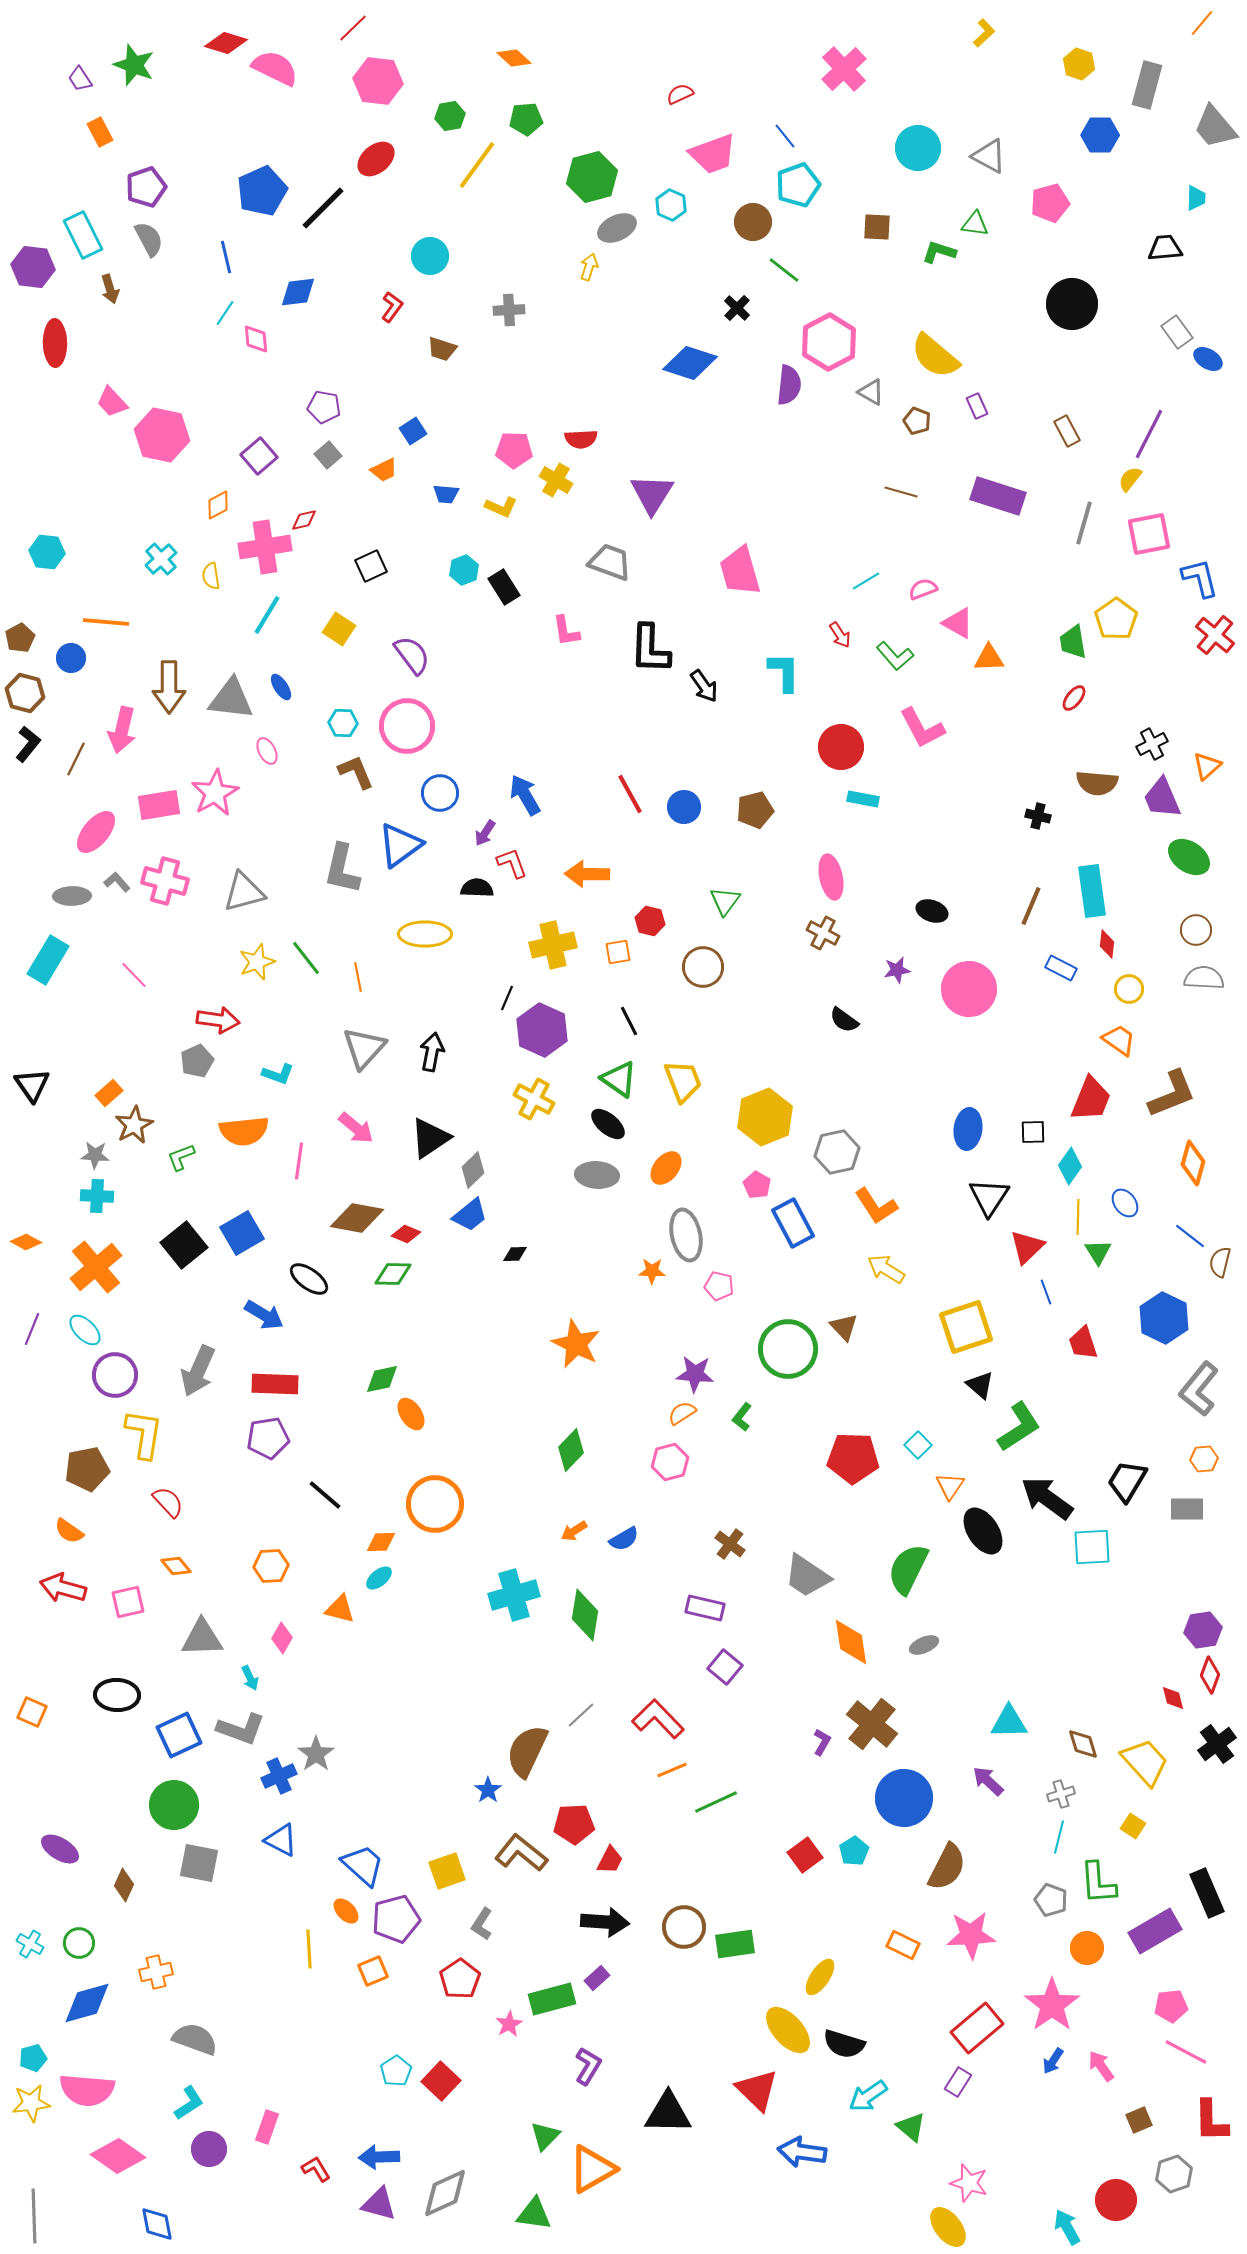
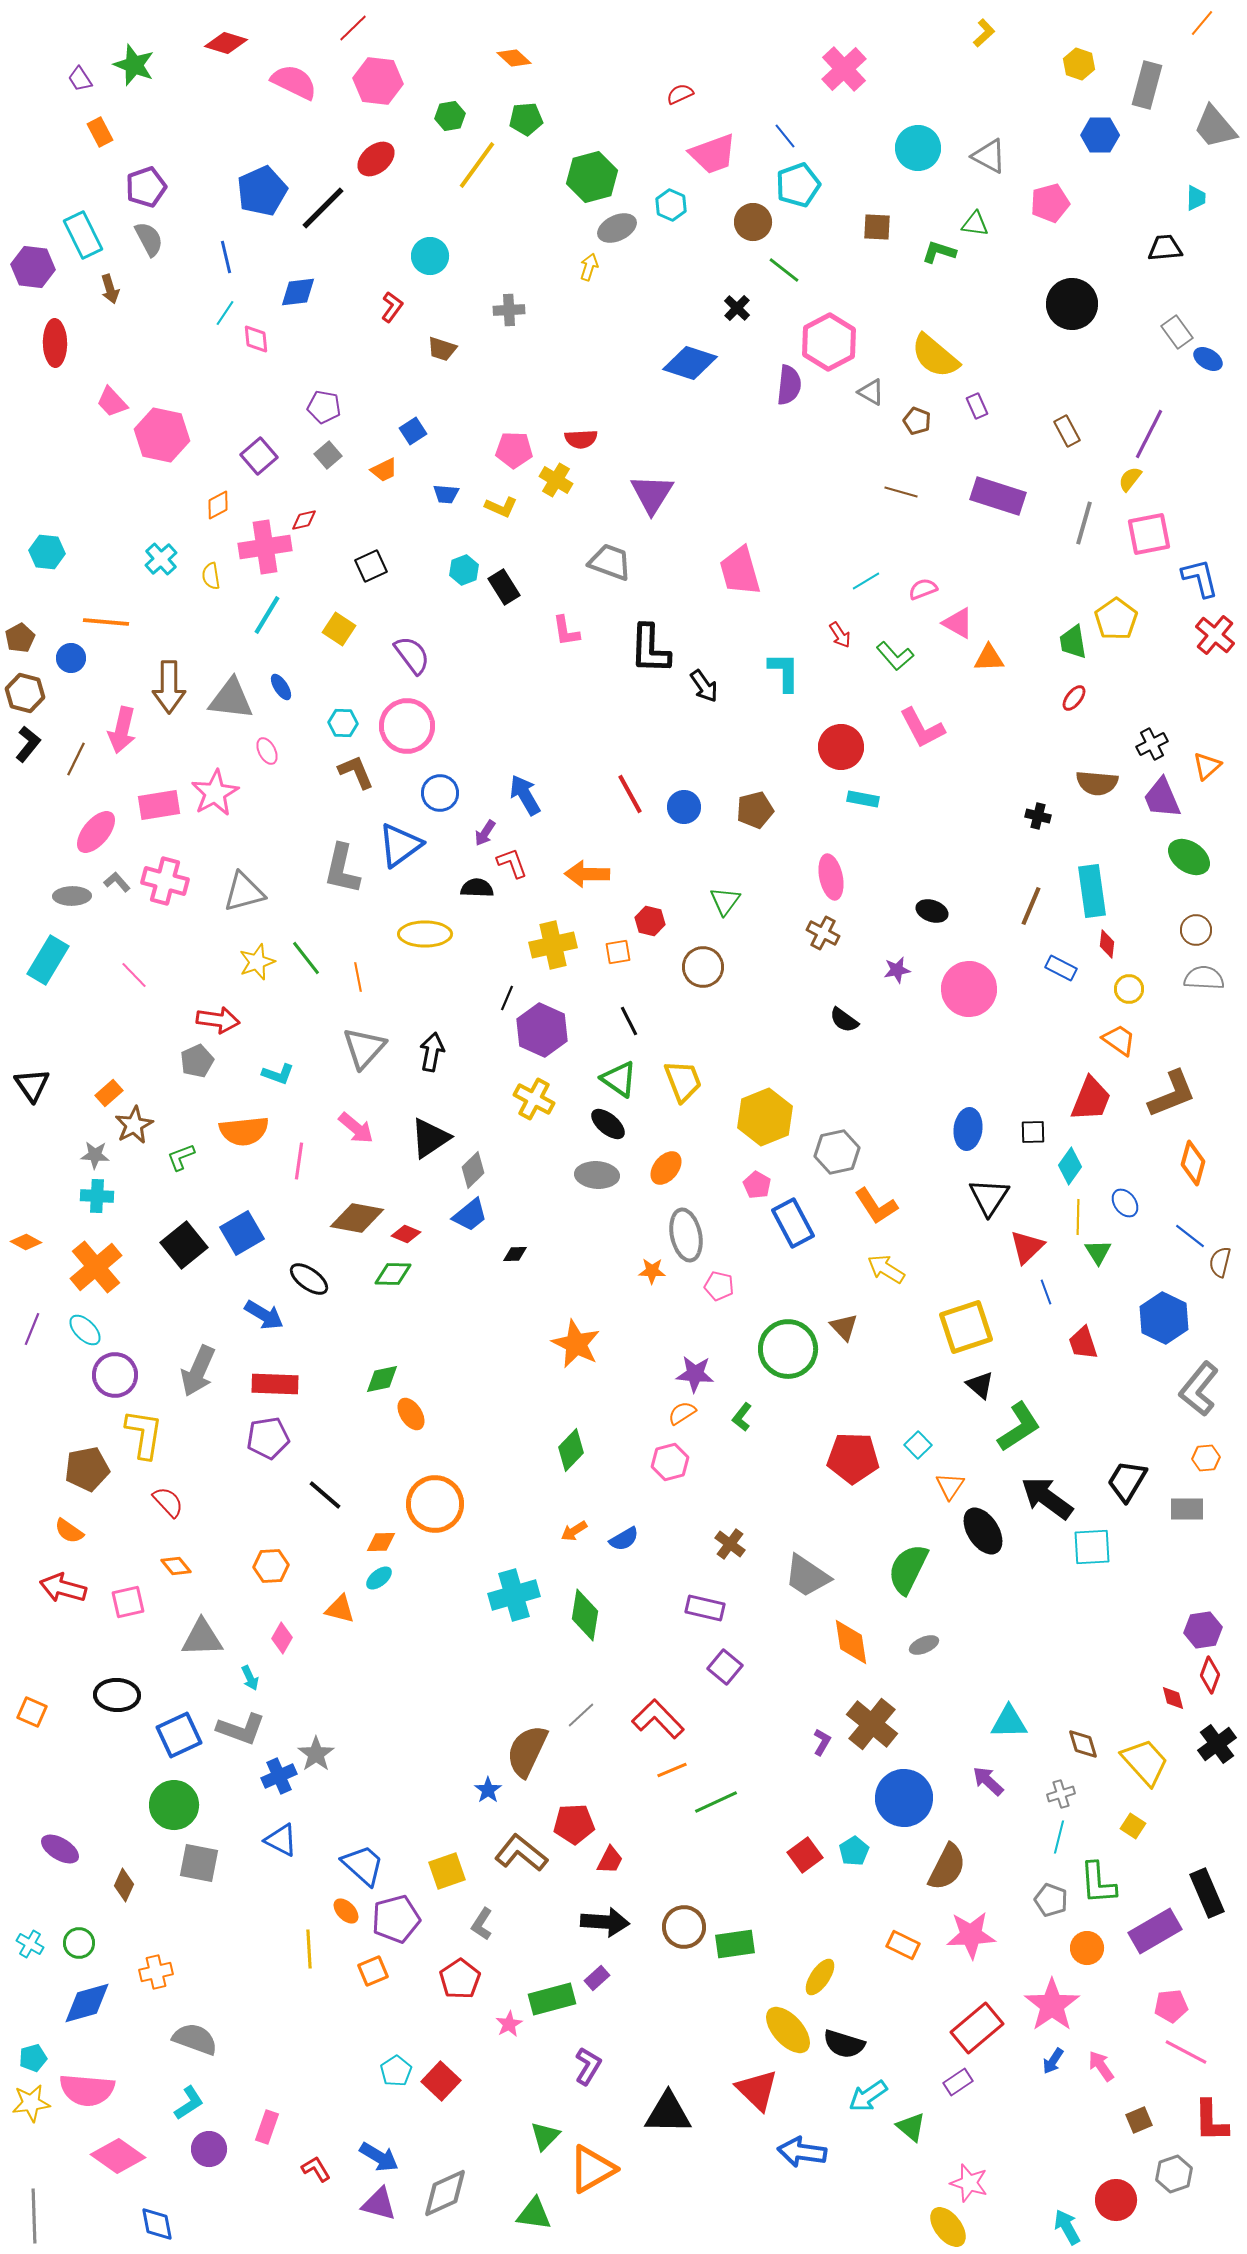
pink semicircle at (275, 68): moved 19 px right, 14 px down
orange hexagon at (1204, 1459): moved 2 px right, 1 px up
purple rectangle at (958, 2082): rotated 24 degrees clockwise
blue arrow at (379, 2157): rotated 147 degrees counterclockwise
